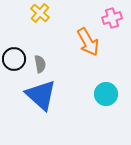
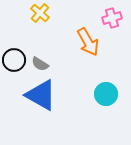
black circle: moved 1 px down
gray semicircle: rotated 132 degrees clockwise
blue triangle: rotated 12 degrees counterclockwise
